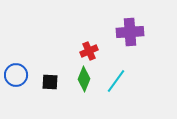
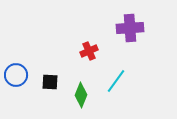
purple cross: moved 4 px up
green diamond: moved 3 px left, 16 px down
